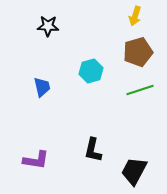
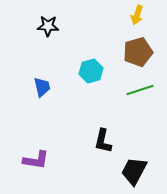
yellow arrow: moved 2 px right, 1 px up
black L-shape: moved 10 px right, 9 px up
